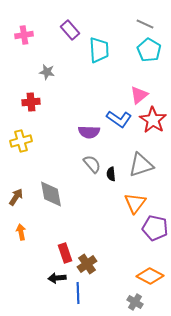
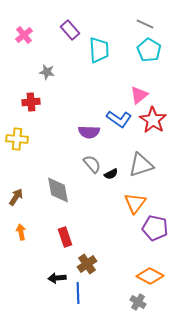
pink cross: rotated 30 degrees counterclockwise
yellow cross: moved 4 px left, 2 px up; rotated 20 degrees clockwise
black semicircle: rotated 112 degrees counterclockwise
gray diamond: moved 7 px right, 4 px up
red rectangle: moved 16 px up
gray cross: moved 3 px right
